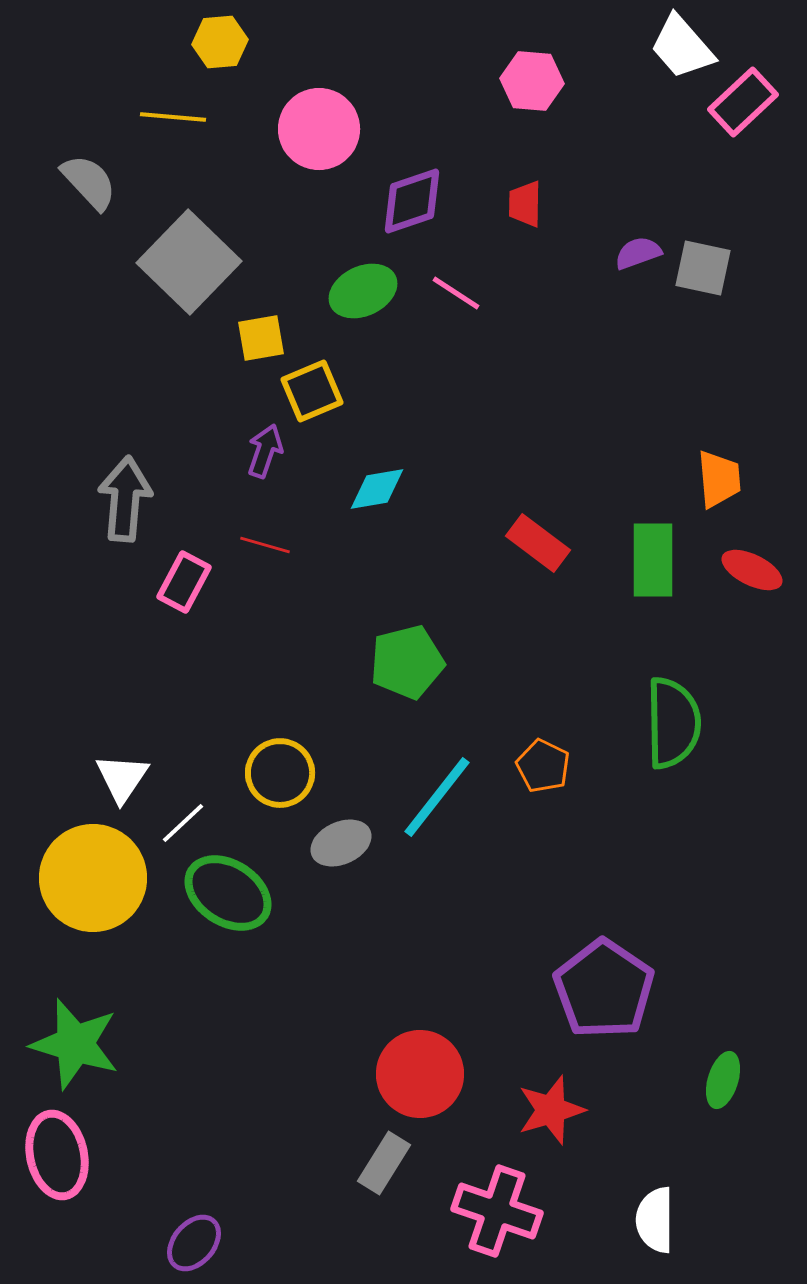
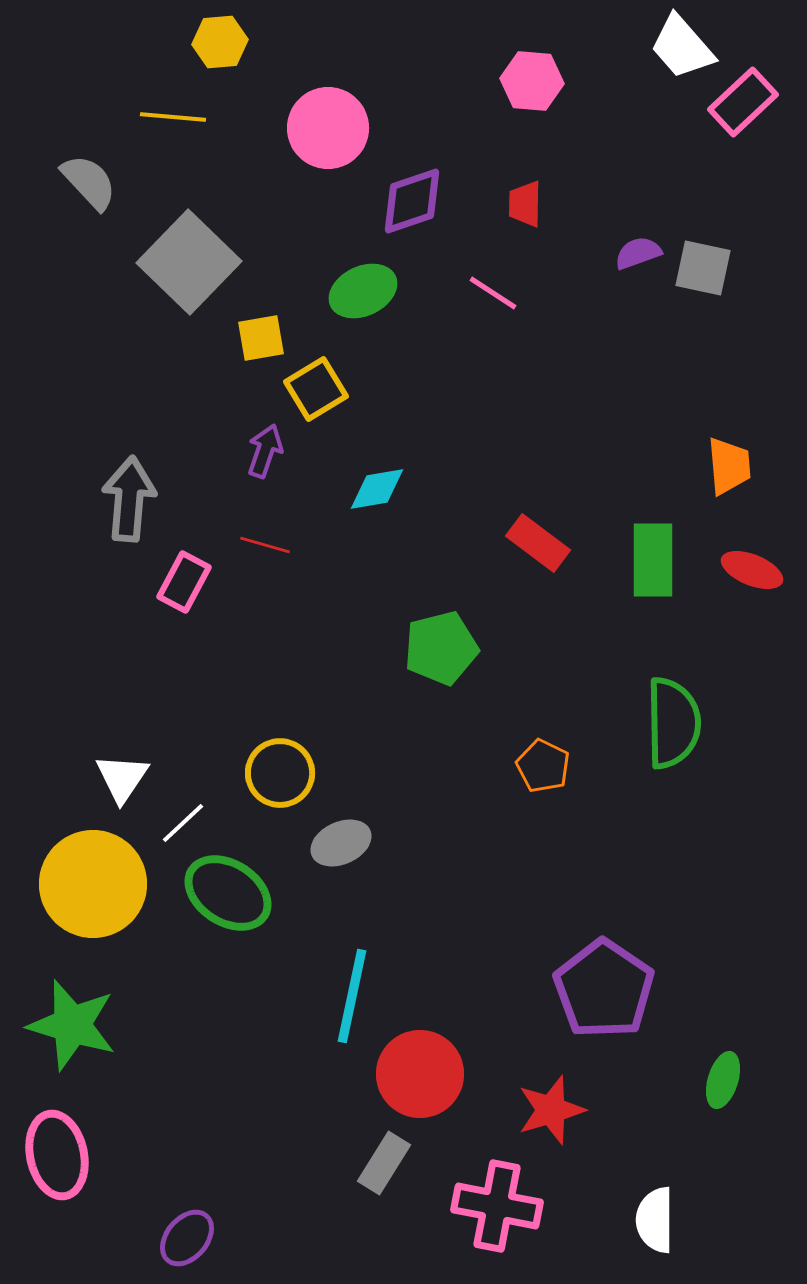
pink circle at (319, 129): moved 9 px right, 1 px up
pink line at (456, 293): moved 37 px right
yellow square at (312, 391): moved 4 px right, 2 px up; rotated 8 degrees counterclockwise
orange trapezoid at (719, 479): moved 10 px right, 13 px up
gray arrow at (125, 499): moved 4 px right
red ellipse at (752, 570): rotated 4 degrees counterclockwise
green pentagon at (407, 662): moved 34 px right, 14 px up
cyan line at (437, 797): moved 85 px left, 199 px down; rotated 26 degrees counterclockwise
yellow circle at (93, 878): moved 6 px down
green star at (75, 1044): moved 3 px left, 19 px up
pink cross at (497, 1211): moved 5 px up; rotated 8 degrees counterclockwise
purple ellipse at (194, 1243): moved 7 px left, 5 px up
